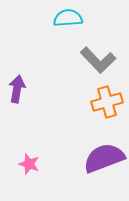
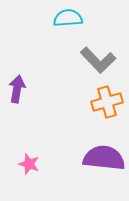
purple semicircle: rotated 27 degrees clockwise
